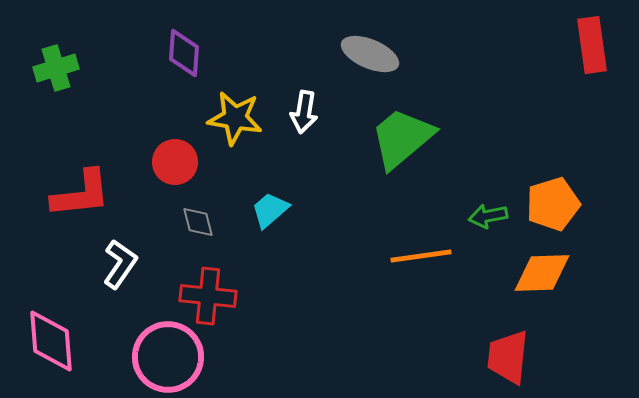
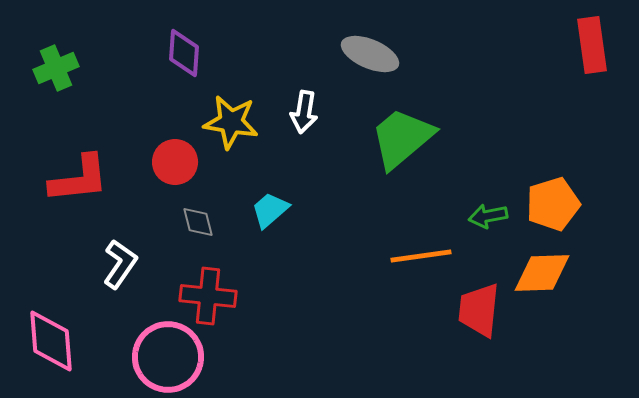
green cross: rotated 6 degrees counterclockwise
yellow star: moved 4 px left, 4 px down
red L-shape: moved 2 px left, 15 px up
red trapezoid: moved 29 px left, 47 px up
